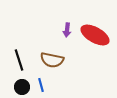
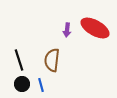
red ellipse: moved 7 px up
brown semicircle: rotated 85 degrees clockwise
black circle: moved 3 px up
